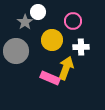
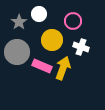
white circle: moved 1 px right, 2 px down
gray star: moved 6 px left
white cross: rotated 21 degrees clockwise
gray circle: moved 1 px right, 1 px down
yellow arrow: moved 3 px left
pink rectangle: moved 8 px left, 12 px up
